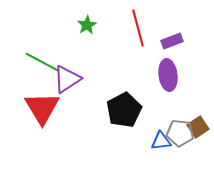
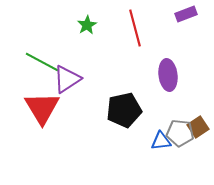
red line: moved 3 px left
purple rectangle: moved 14 px right, 27 px up
black pentagon: rotated 16 degrees clockwise
